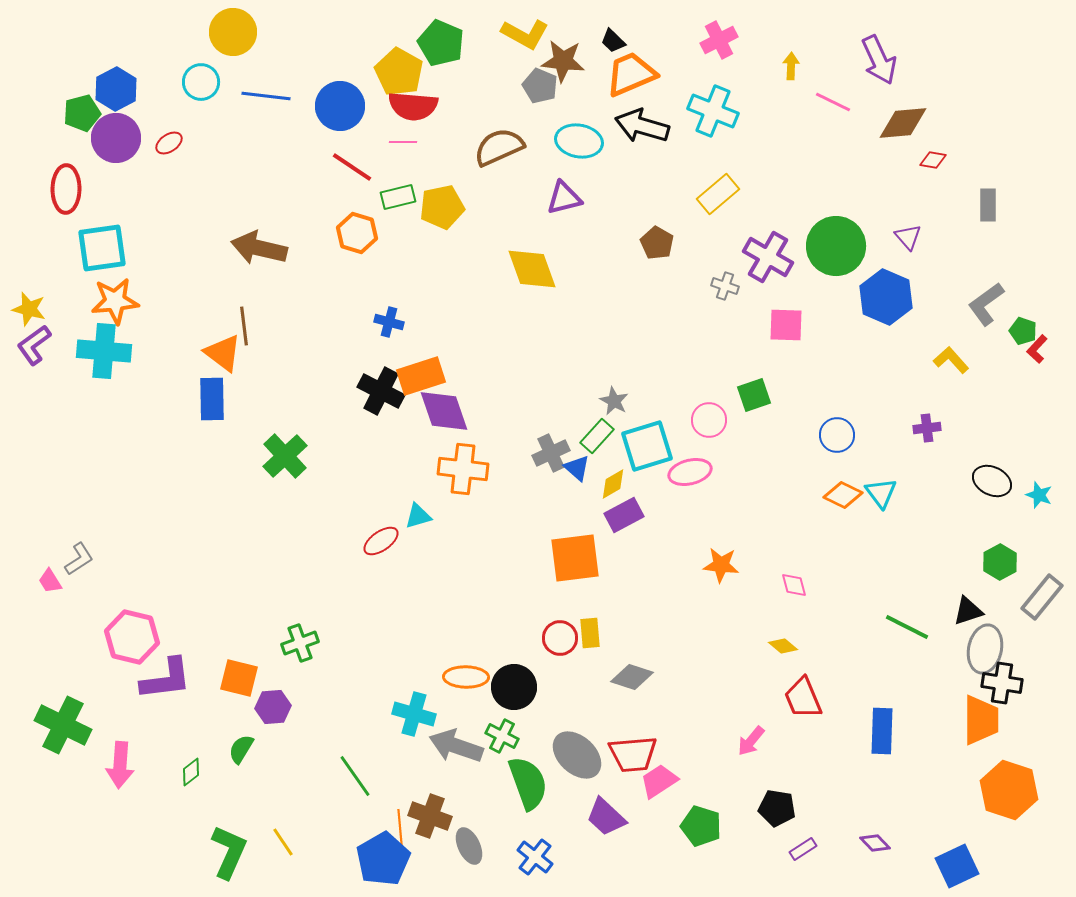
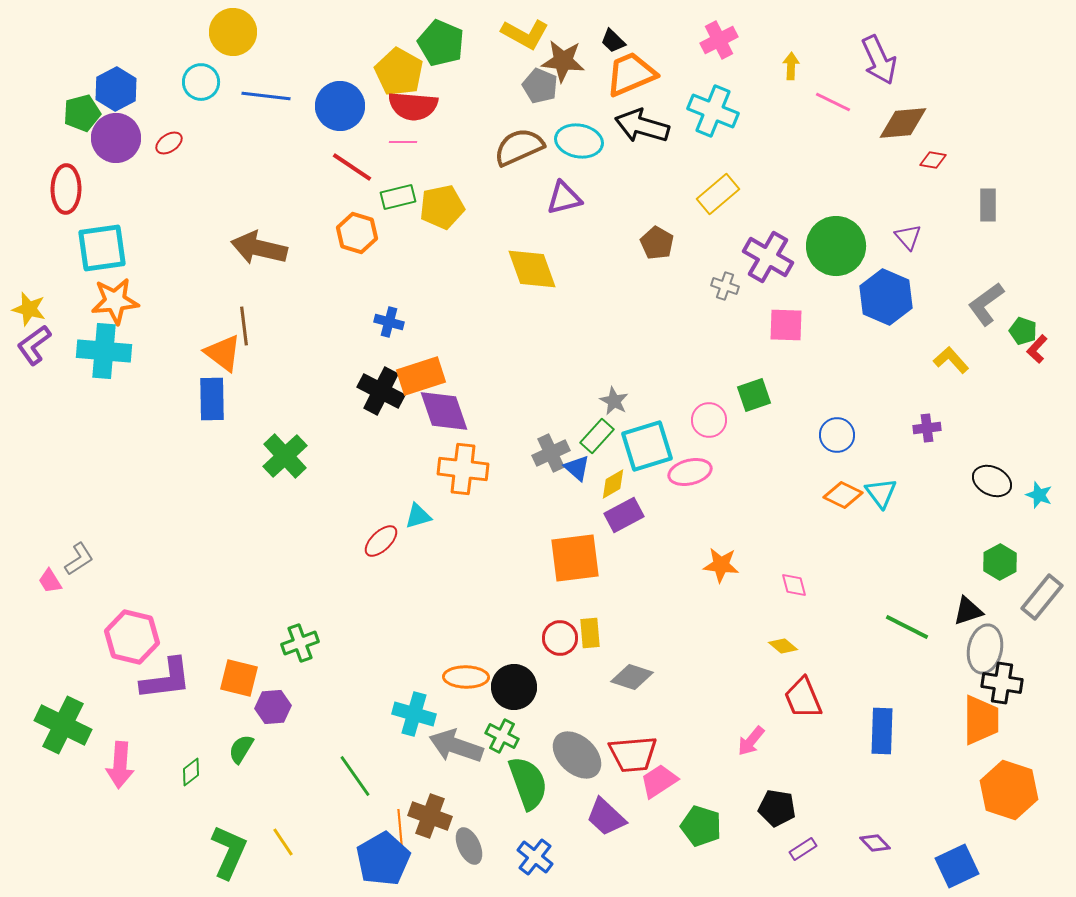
brown semicircle at (499, 147): moved 20 px right
red ellipse at (381, 541): rotated 9 degrees counterclockwise
